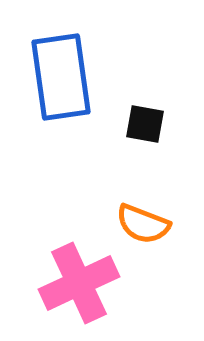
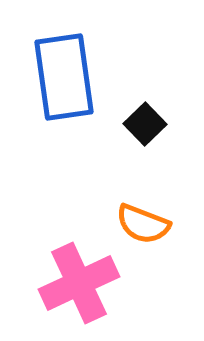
blue rectangle: moved 3 px right
black square: rotated 36 degrees clockwise
